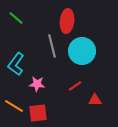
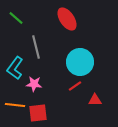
red ellipse: moved 2 px up; rotated 40 degrees counterclockwise
gray line: moved 16 px left, 1 px down
cyan circle: moved 2 px left, 11 px down
cyan L-shape: moved 1 px left, 4 px down
pink star: moved 3 px left
orange line: moved 1 px right, 1 px up; rotated 24 degrees counterclockwise
